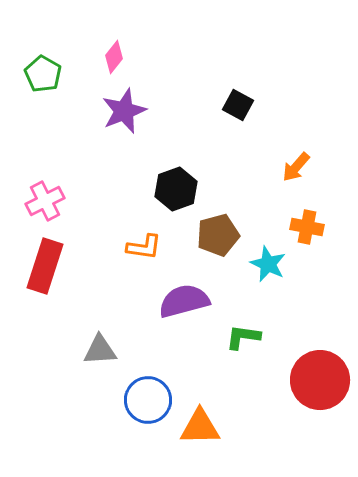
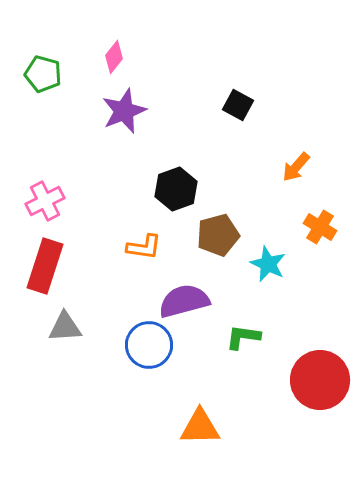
green pentagon: rotated 15 degrees counterclockwise
orange cross: moved 13 px right; rotated 20 degrees clockwise
gray triangle: moved 35 px left, 23 px up
blue circle: moved 1 px right, 55 px up
